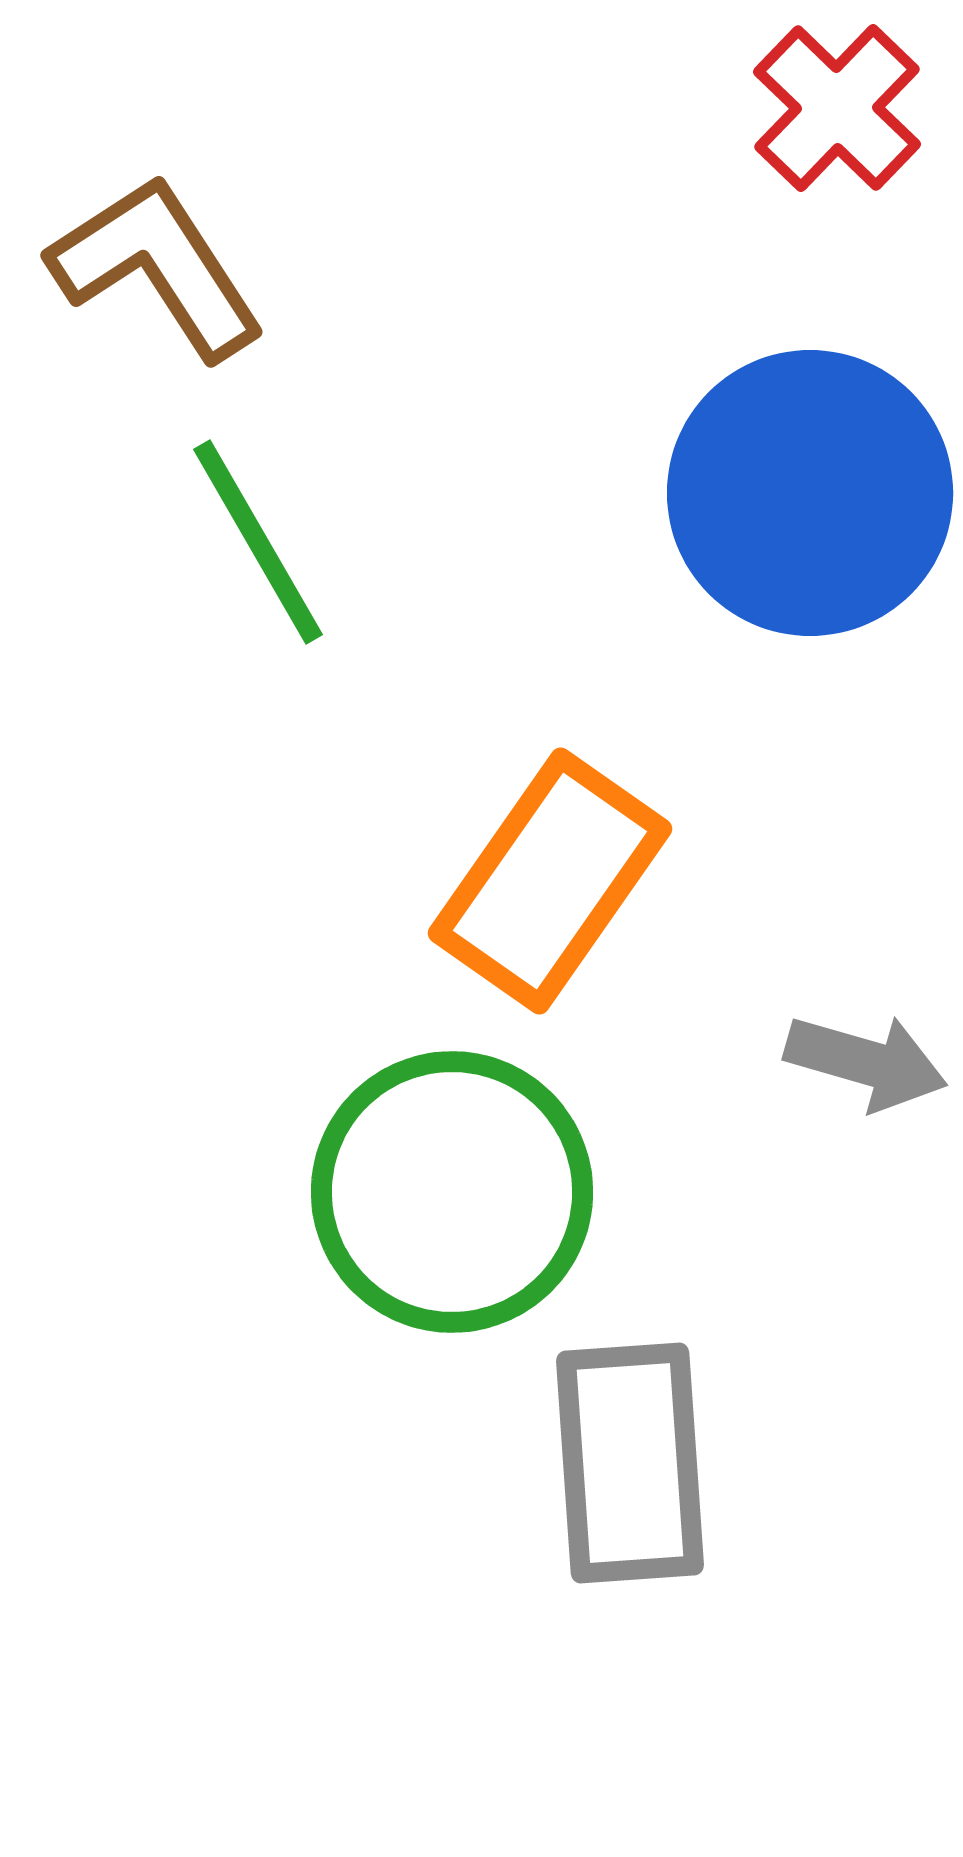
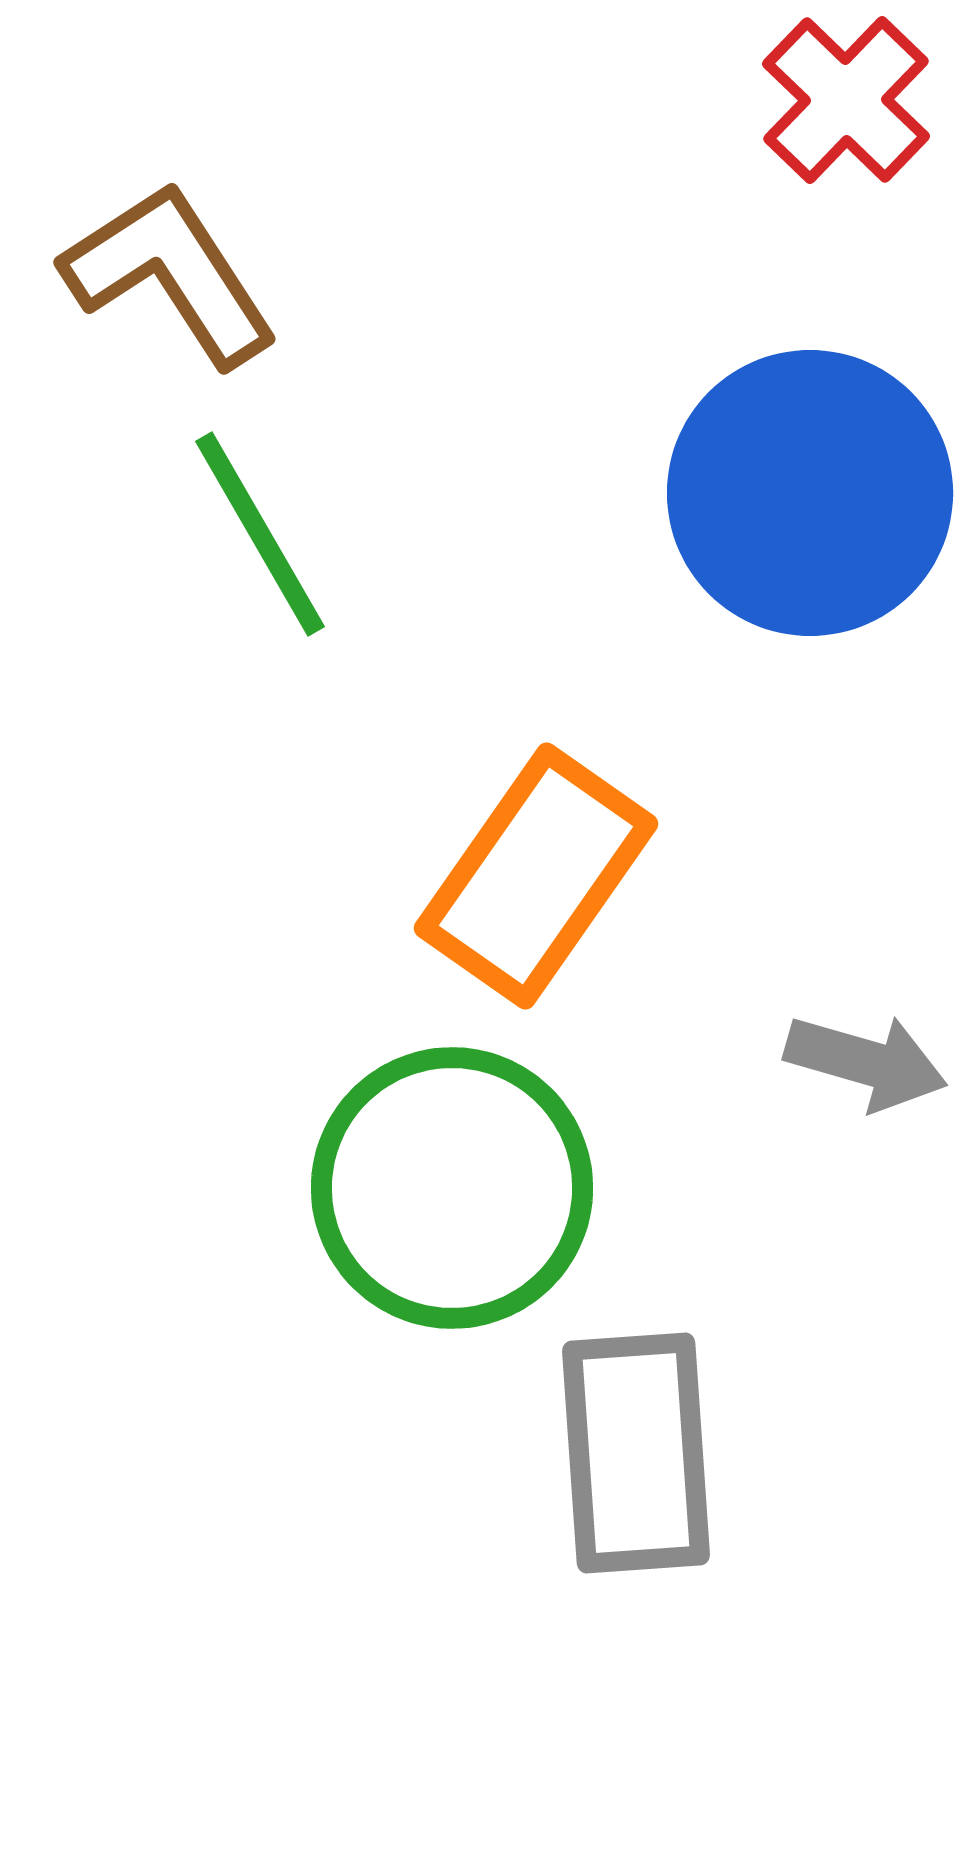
red cross: moved 9 px right, 8 px up
brown L-shape: moved 13 px right, 7 px down
green line: moved 2 px right, 8 px up
orange rectangle: moved 14 px left, 5 px up
green circle: moved 4 px up
gray rectangle: moved 6 px right, 10 px up
